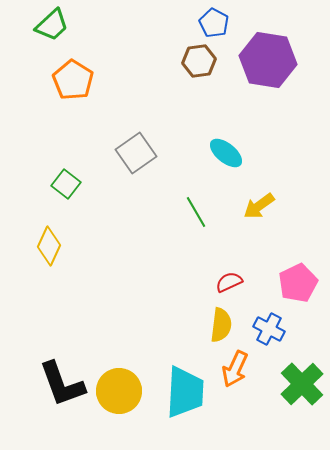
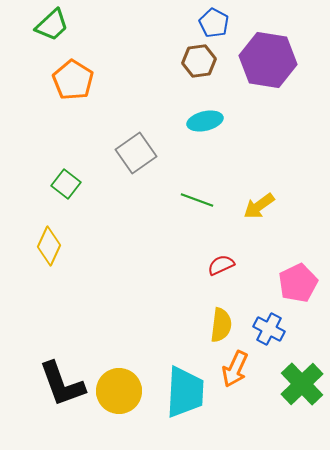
cyan ellipse: moved 21 px left, 32 px up; rotated 52 degrees counterclockwise
green line: moved 1 px right, 12 px up; rotated 40 degrees counterclockwise
red semicircle: moved 8 px left, 17 px up
